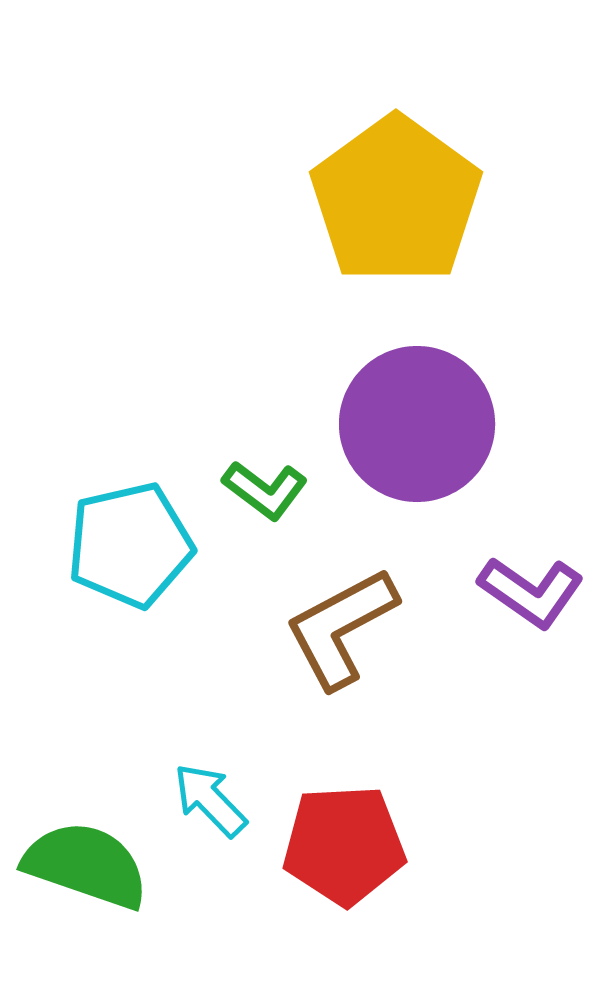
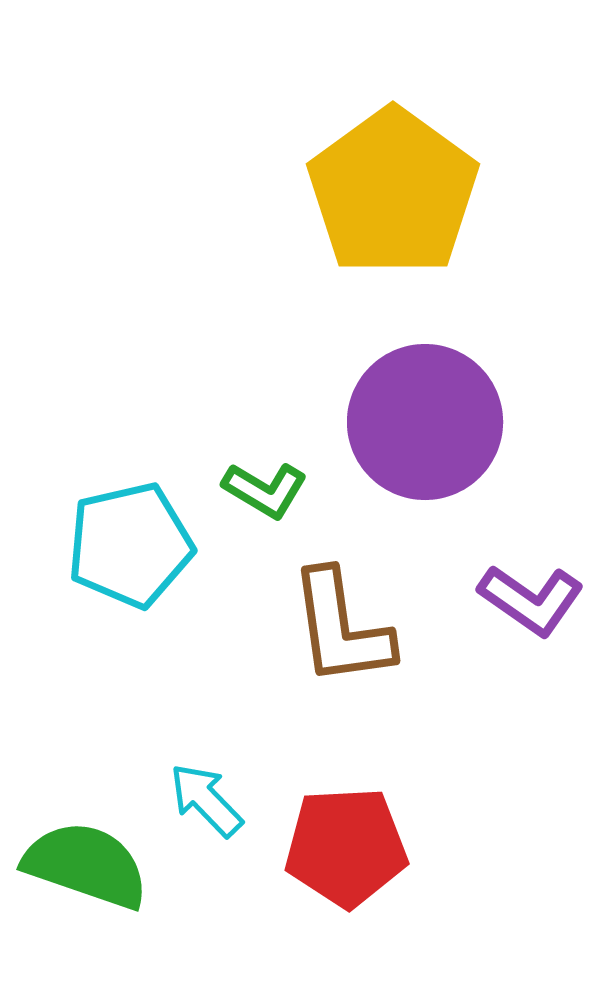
yellow pentagon: moved 3 px left, 8 px up
purple circle: moved 8 px right, 2 px up
green L-shape: rotated 6 degrees counterclockwise
purple L-shape: moved 8 px down
brown L-shape: rotated 70 degrees counterclockwise
cyan arrow: moved 4 px left
red pentagon: moved 2 px right, 2 px down
